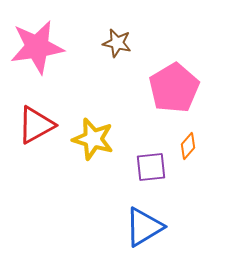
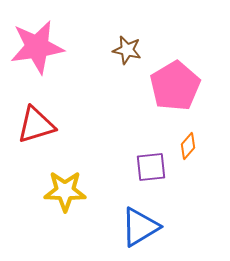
brown star: moved 10 px right, 7 px down
pink pentagon: moved 1 px right, 2 px up
red triangle: rotated 12 degrees clockwise
yellow star: moved 28 px left, 52 px down; rotated 15 degrees counterclockwise
blue triangle: moved 4 px left
